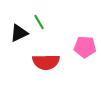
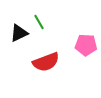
pink pentagon: moved 1 px right, 2 px up
red semicircle: rotated 20 degrees counterclockwise
